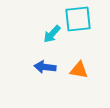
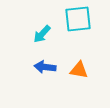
cyan arrow: moved 10 px left
